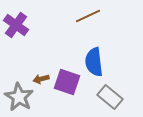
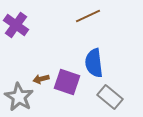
blue semicircle: moved 1 px down
